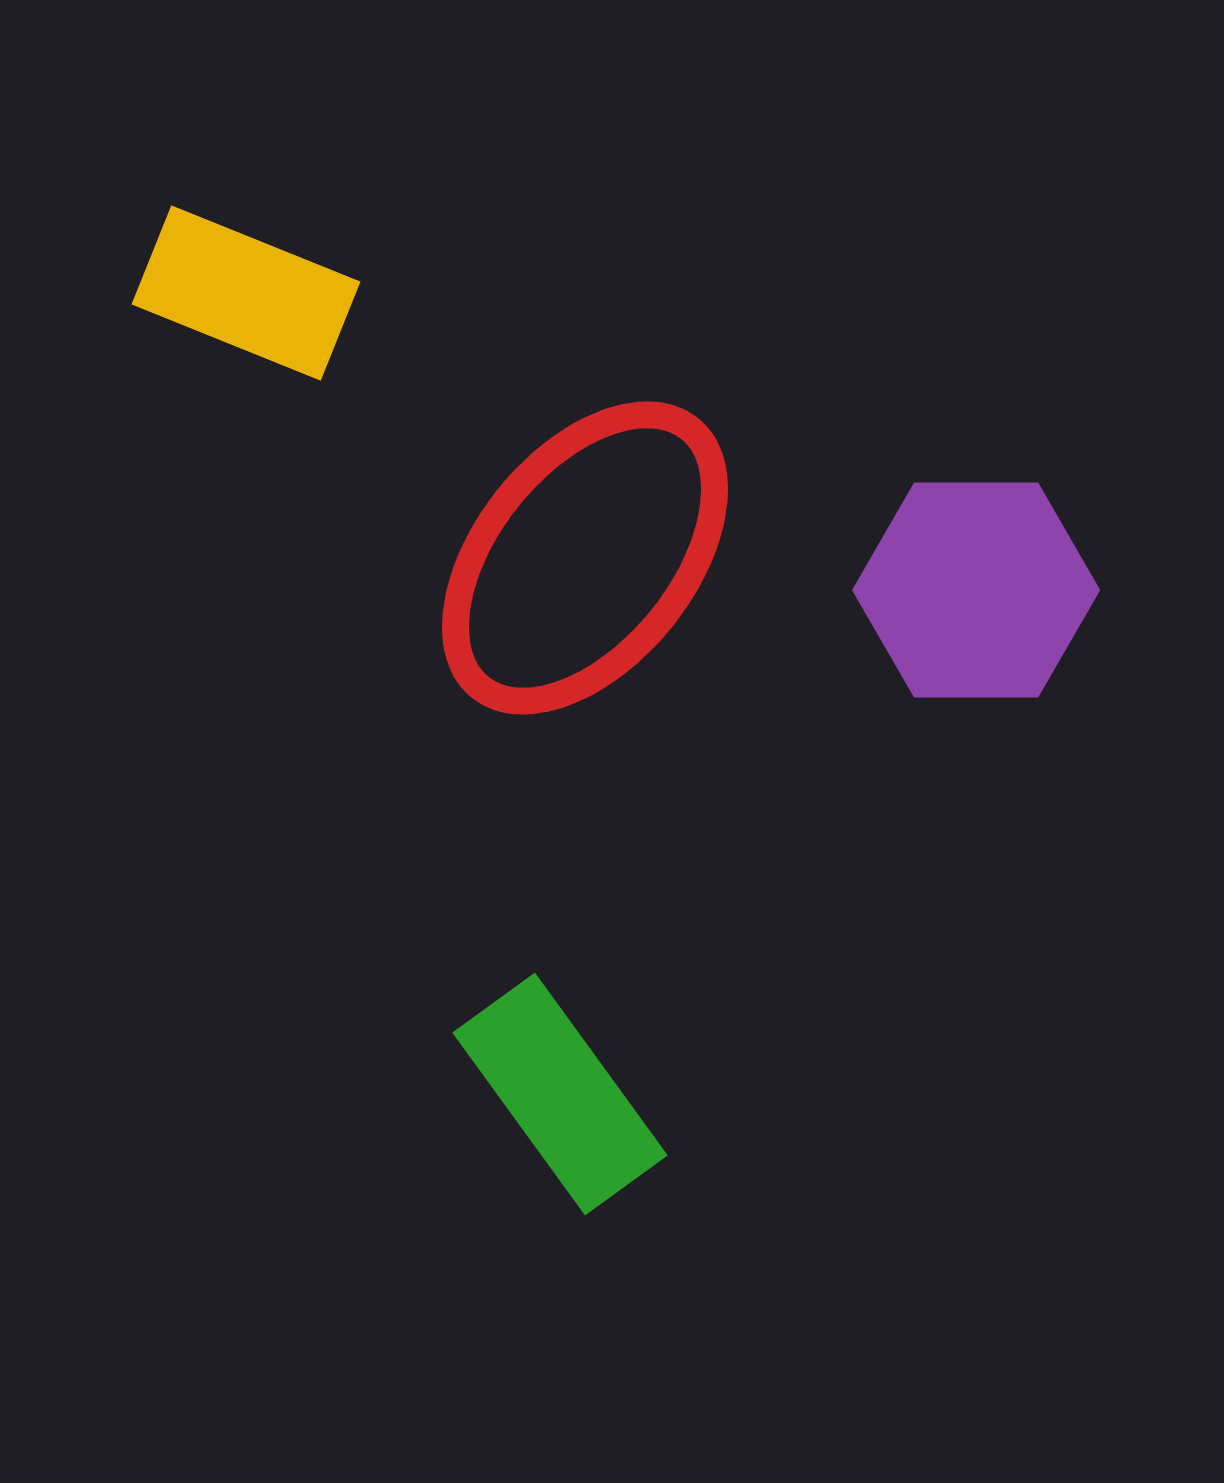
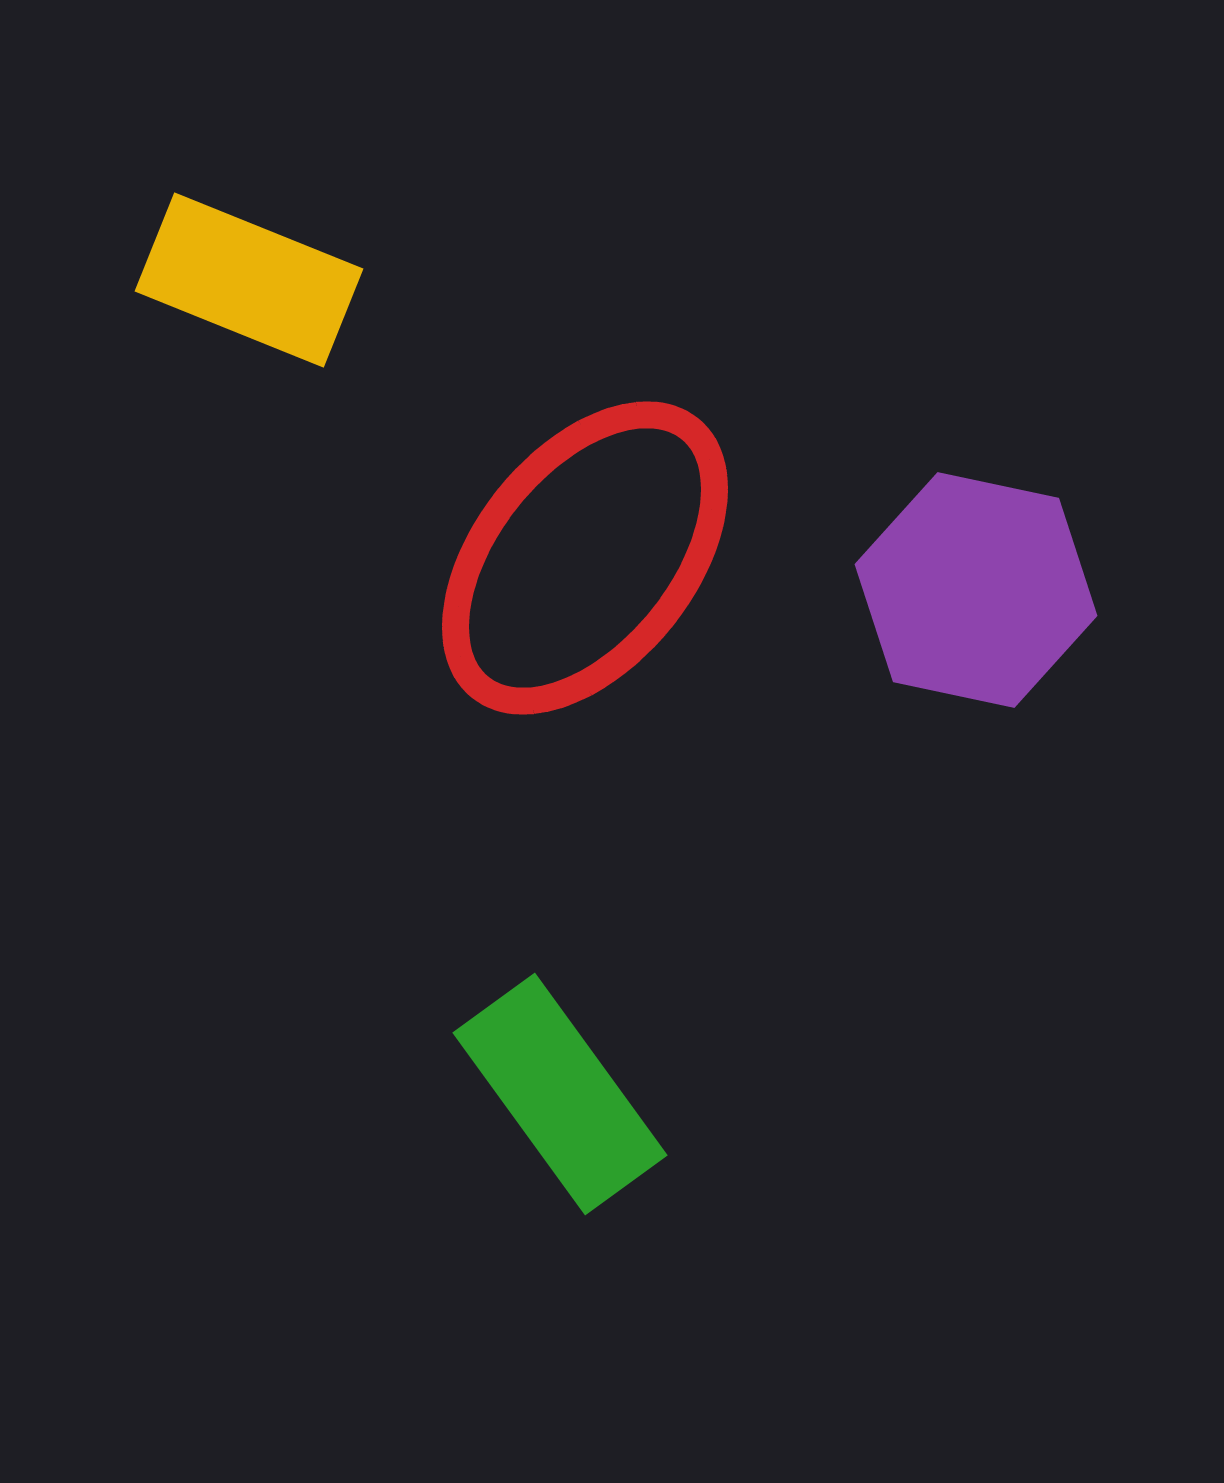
yellow rectangle: moved 3 px right, 13 px up
purple hexagon: rotated 12 degrees clockwise
